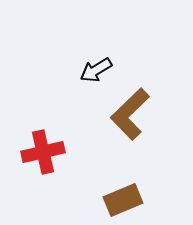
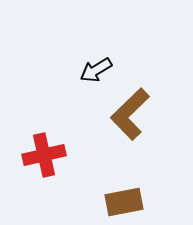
red cross: moved 1 px right, 3 px down
brown rectangle: moved 1 px right, 2 px down; rotated 12 degrees clockwise
